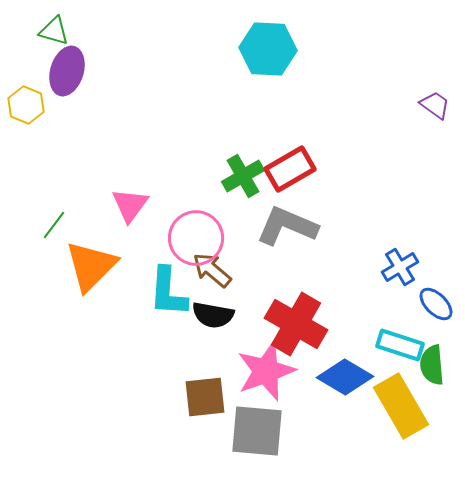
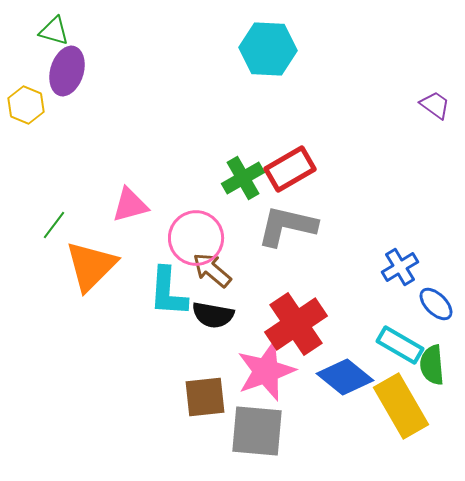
green cross: moved 2 px down
pink triangle: rotated 39 degrees clockwise
gray L-shape: rotated 10 degrees counterclockwise
red cross: rotated 26 degrees clockwise
cyan rectangle: rotated 12 degrees clockwise
blue diamond: rotated 8 degrees clockwise
